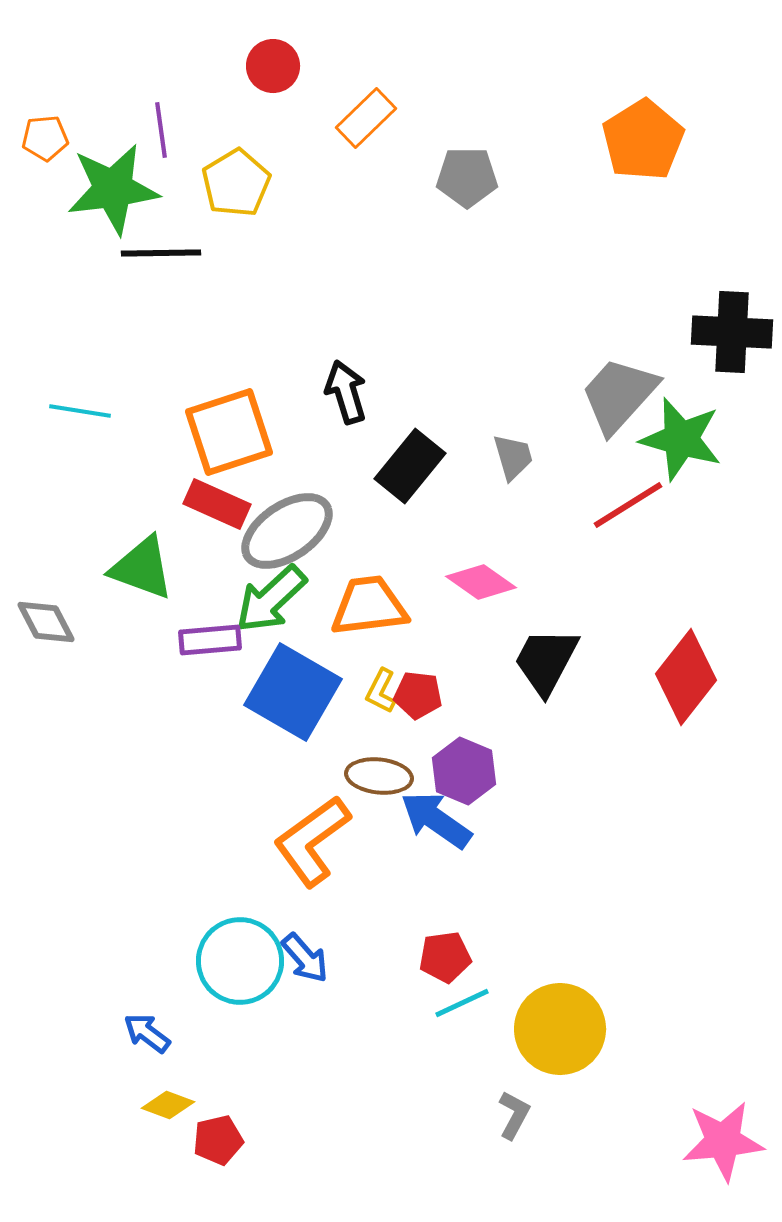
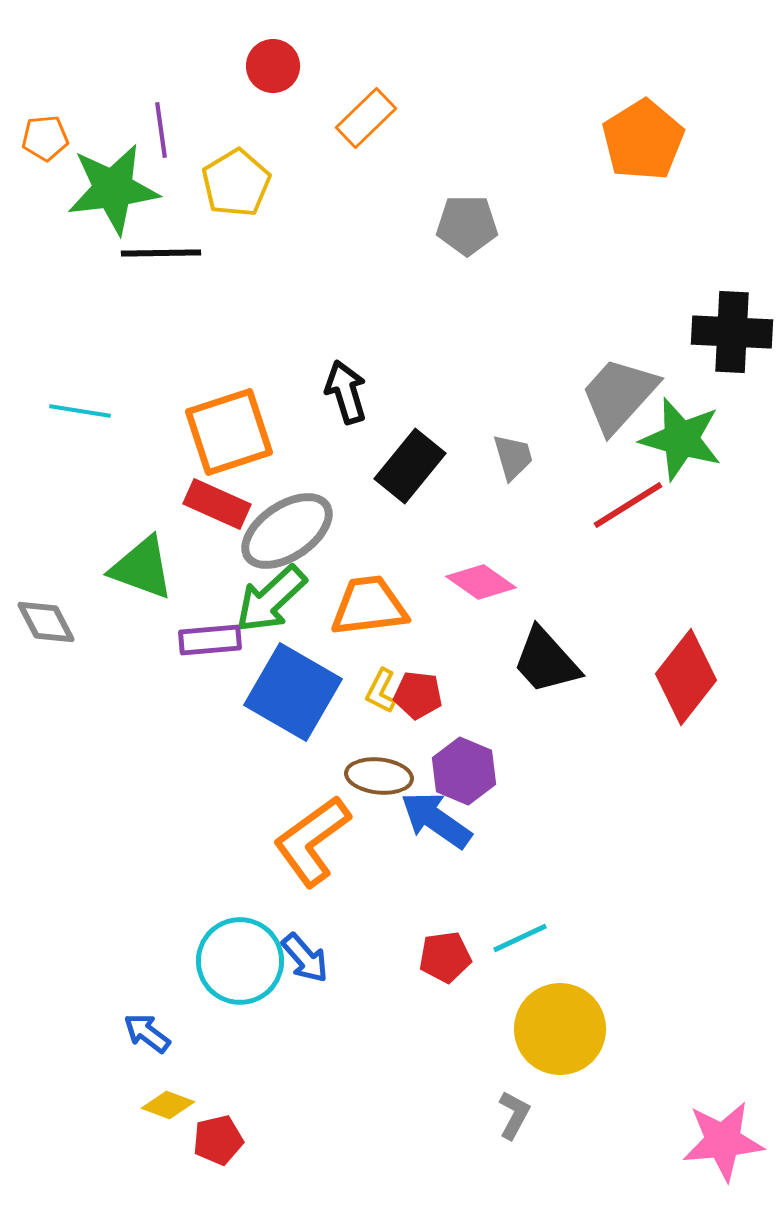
gray pentagon at (467, 177): moved 48 px down
black trapezoid at (546, 661): rotated 70 degrees counterclockwise
cyan line at (462, 1003): moved 58 px right, 65 px up
